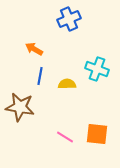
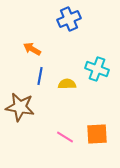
orange arrow: moved 2 px left
orange square: rotated 10 degrees counterclockwise
